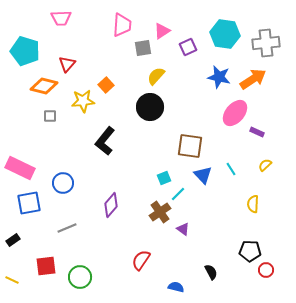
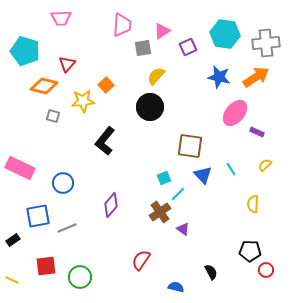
orange arrow at (253, 79): moved 3 px right, 2 px up
gray square at (50, 116): moved 3 px right; rotated 16 degrees clockwise
blue square at (29, 203): moved 9 px right, 13 px down
